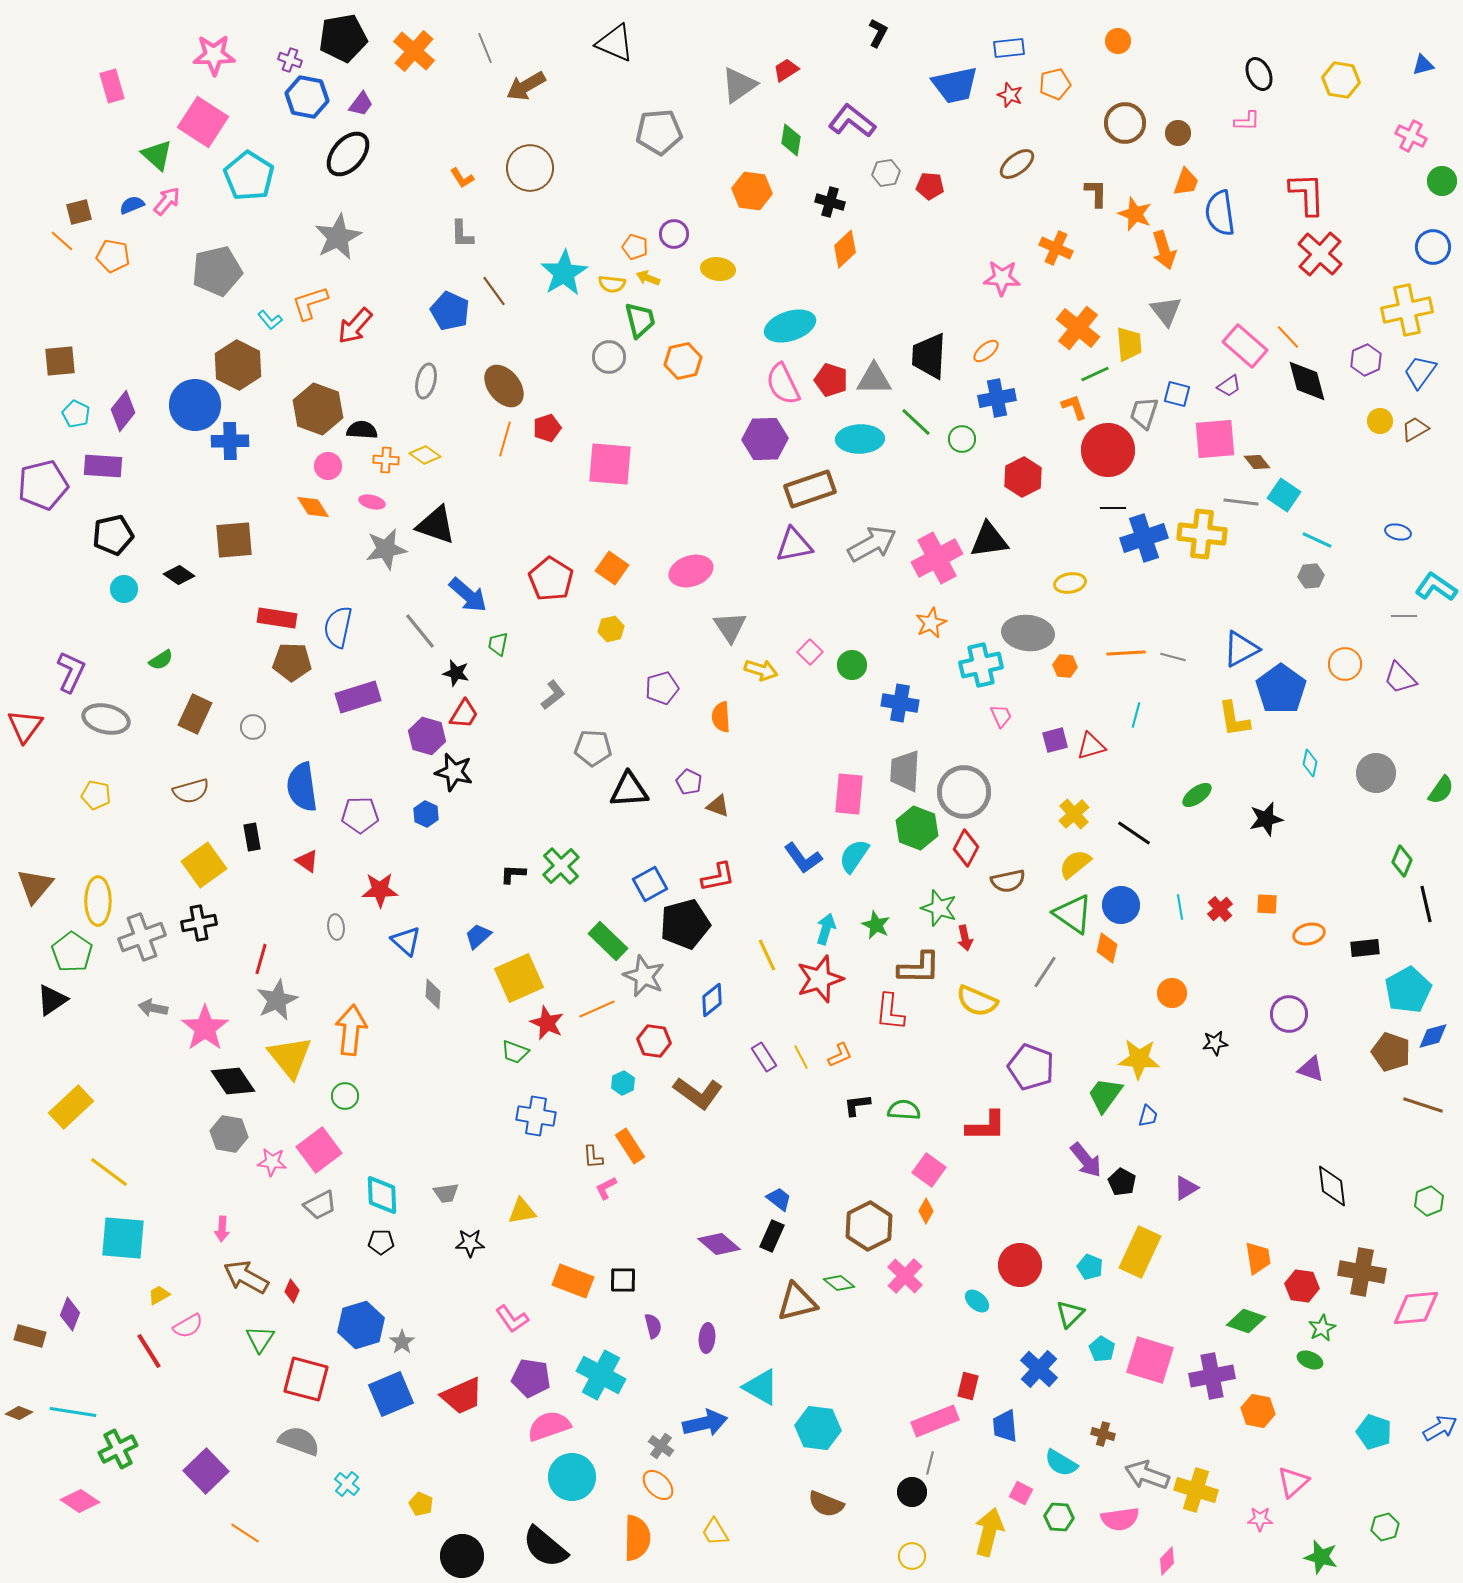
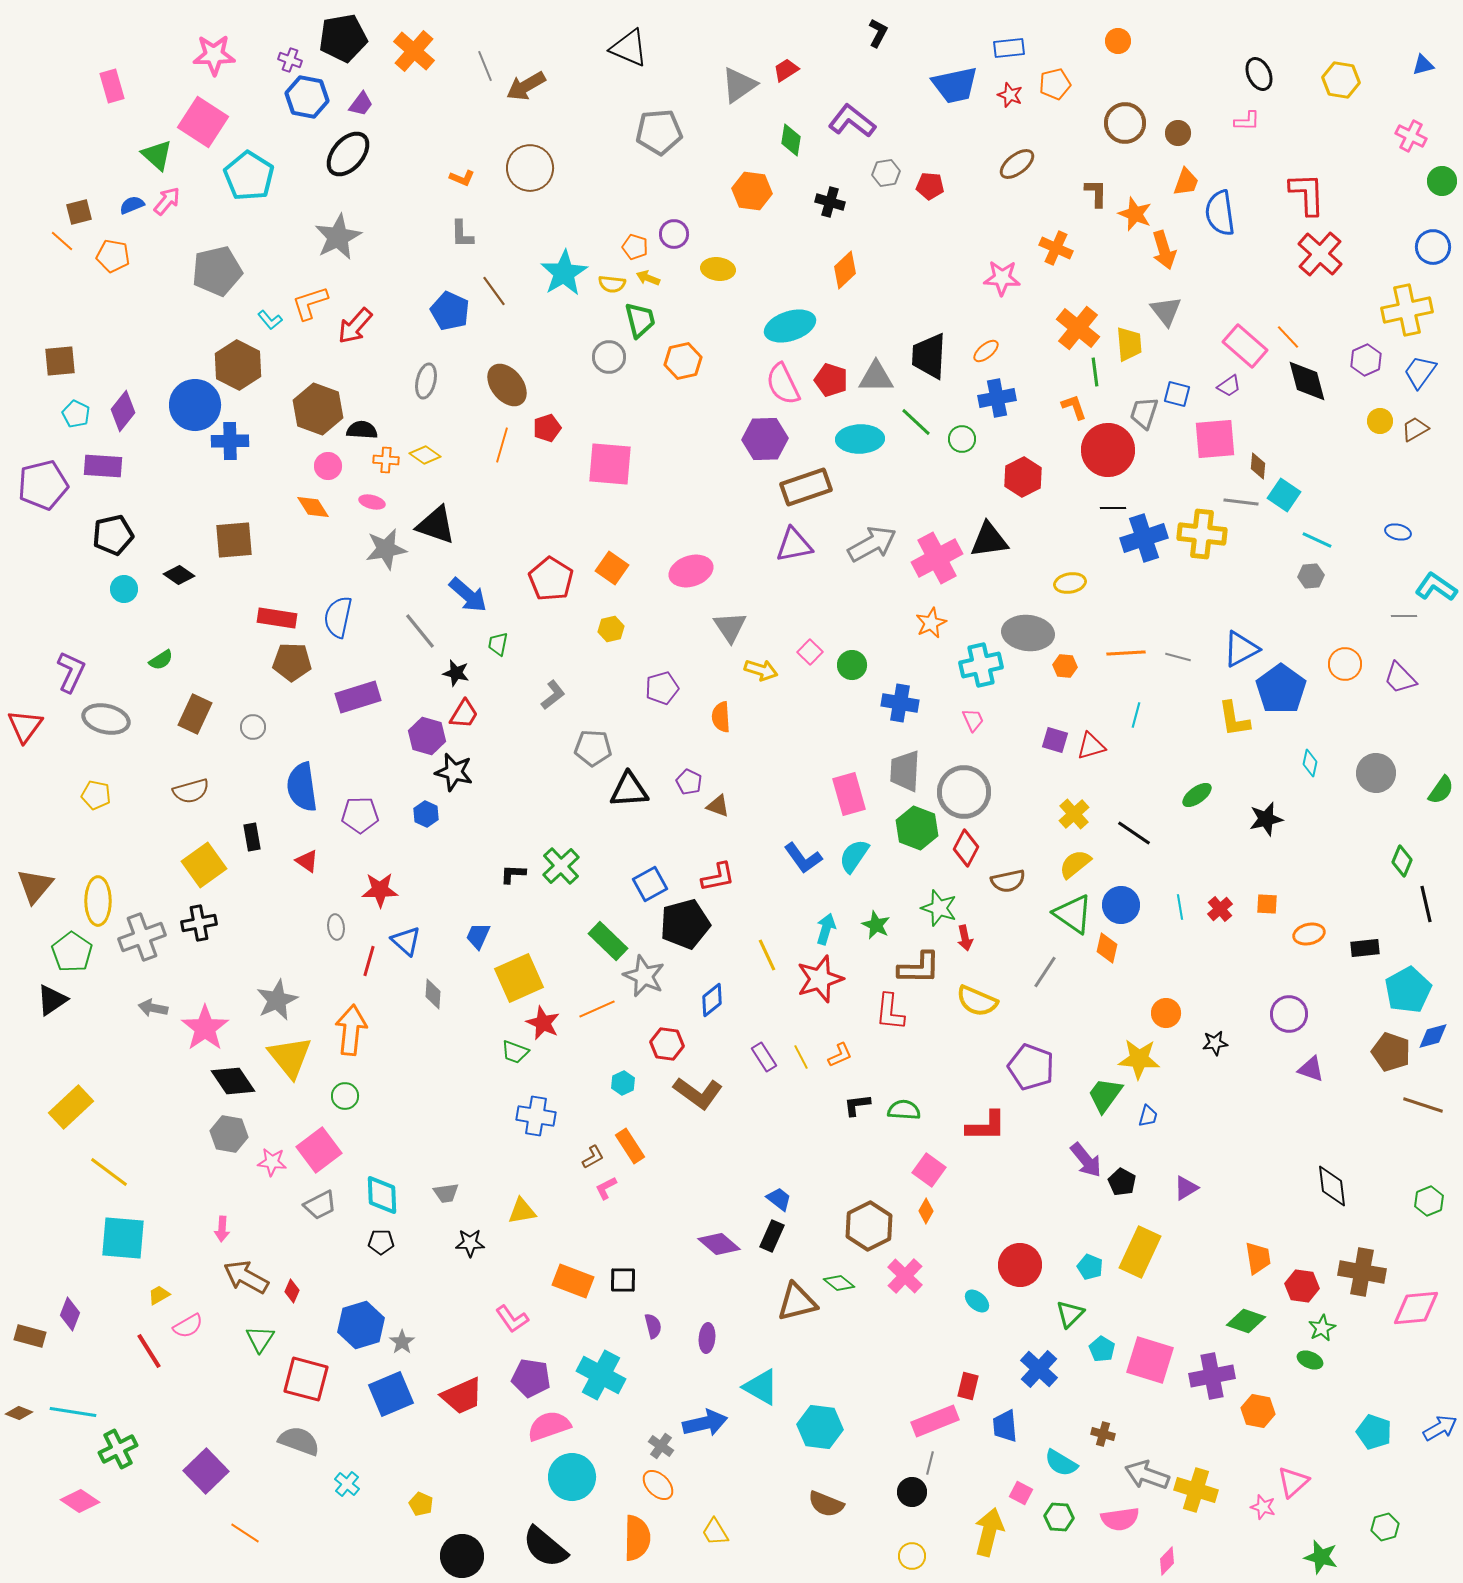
black triangle at (615, 43): moved 14 px right, 5 px down
gray line at (485, 48): moved 18 px down
orange L-shape at (462, 178): rotated 35 degrees counterclockwise
orange diamond at (845, 249): moved 21 px down
green line at (1095, 374): moved 2 px up; rotated 72 degrees counterclockwise
gray triangle at (874, 379): moved 2 px right, 2 px up
brown ellipse at (504, 386): moved 3 px right, 1 px up
orange line at (505, 439): moved 3 px left, 6 px down
brown diamond at (1257, 462): moved 1 px right, 4 px down; rotated 44 degrees clockwise
brown rectangle at (810, 489): moved 4 px left, 2 px up
blue semicircle at (338, 627): moved 10 px up
gray line at (1173, 657): moved 5 px right
pink trapezoid at (1001, 716): moved 28 px left, 4 px down
purple square at (1055, 740): rotated 32 degrees clockwise
pink rectangle at (849, 794): rotated 21 degrees counterclockwise
blue trapezoid at (478, 936): rotated 24 degrees counterclockwise
red line at (261, 959): moved 108 px right, 2 px down
orange circle at (1172, 993): moved 6 px left, 20 px down
red star at (547, 1023): moved 4 px left
red hexagon at (654, 1041): moved 13 px right, 3 px down
brown L-shape at (593, 1157): rotated 115 degrees counterclockwise
cyan hexagon at (818, 1428): moved 2 px right, 1 px up
pink star at (1260, 1519): moved 3 px right, 12 px up; rotated 15 degrees clockwise
